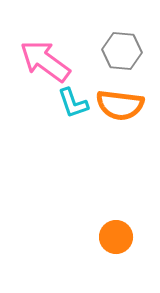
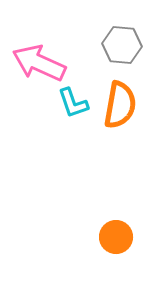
gray hexagon: moved 6 px up
pink arrow: moved 6 px left, 2 px down; rotated 12 degrees counterclockwise
orange semicircle: rotated 87 degrees counterclockwise
